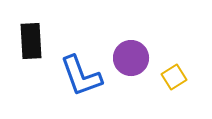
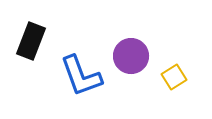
black rectangle: rotated 24 degrees clockwise
purple circle: moved 2 px up
